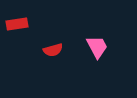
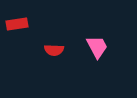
red semicircle: moved 1 px right; rotated 18 degrees clockwise
